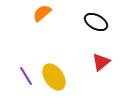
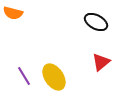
orange semicircle: moved 29 px left; rotated 126 degrees counterclockwise
purple line: moved 2 px left
